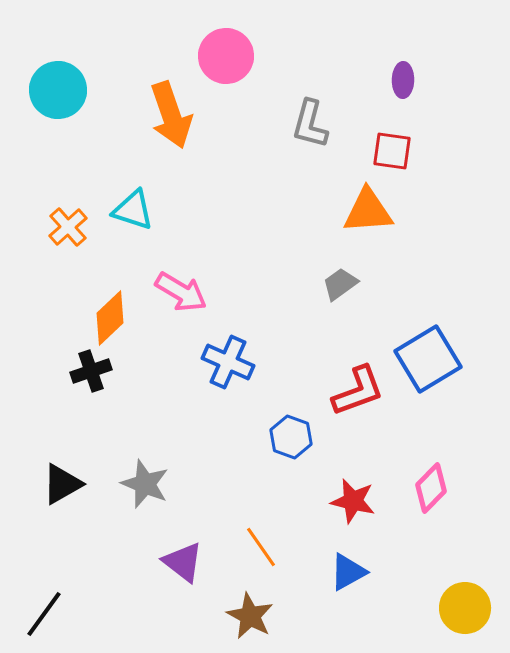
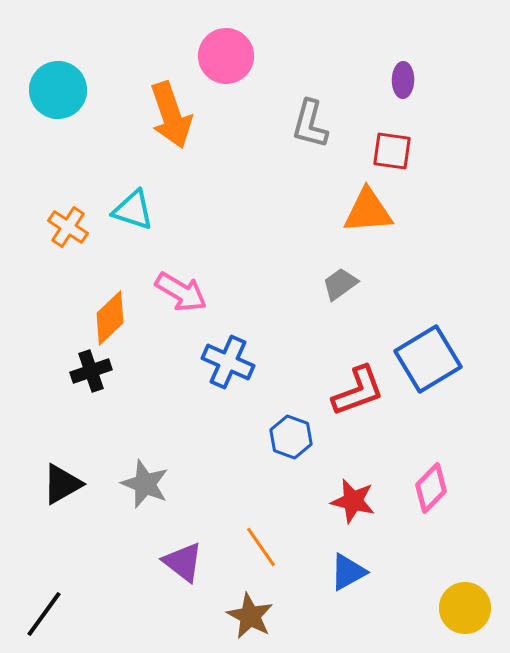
orange cross: rotated 15 degrees counterclockwise
